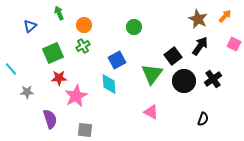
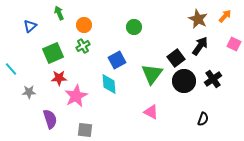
black square: moved 3 px right, 2 px down
gray star: moved 2 px right
